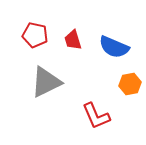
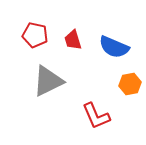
gray triangle: moved 2 px right, 1 px up
